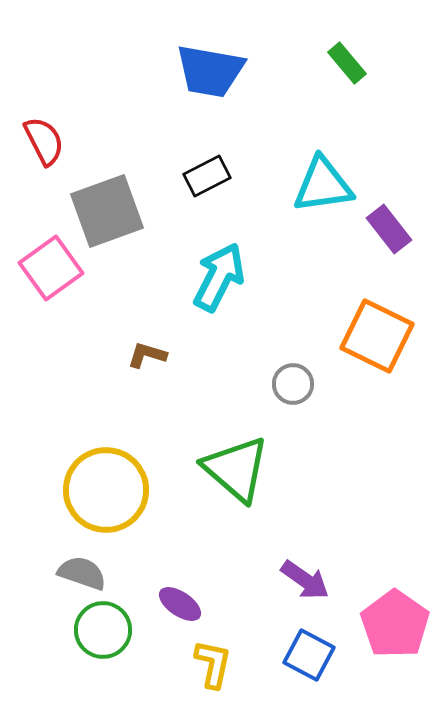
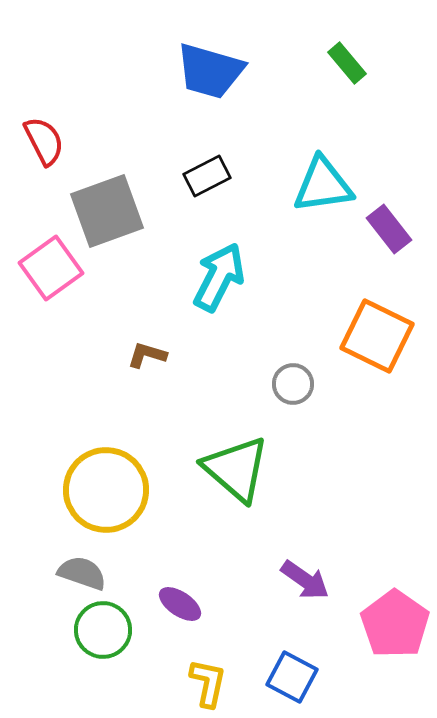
blue trapezoid: rotated 6 degrees clockwise
blue square: moved 17 px left, 22 px down
yellow L-shape: moved 5 px left, 19 px down
